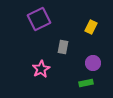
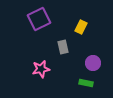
yellow rectangle: moved 10 px left
gray rectangle: rotated 24 degrees counterclockwise
pink star: rotated 18 degrees clockwise
green rectangle: rotated 24 degrees clockwise
